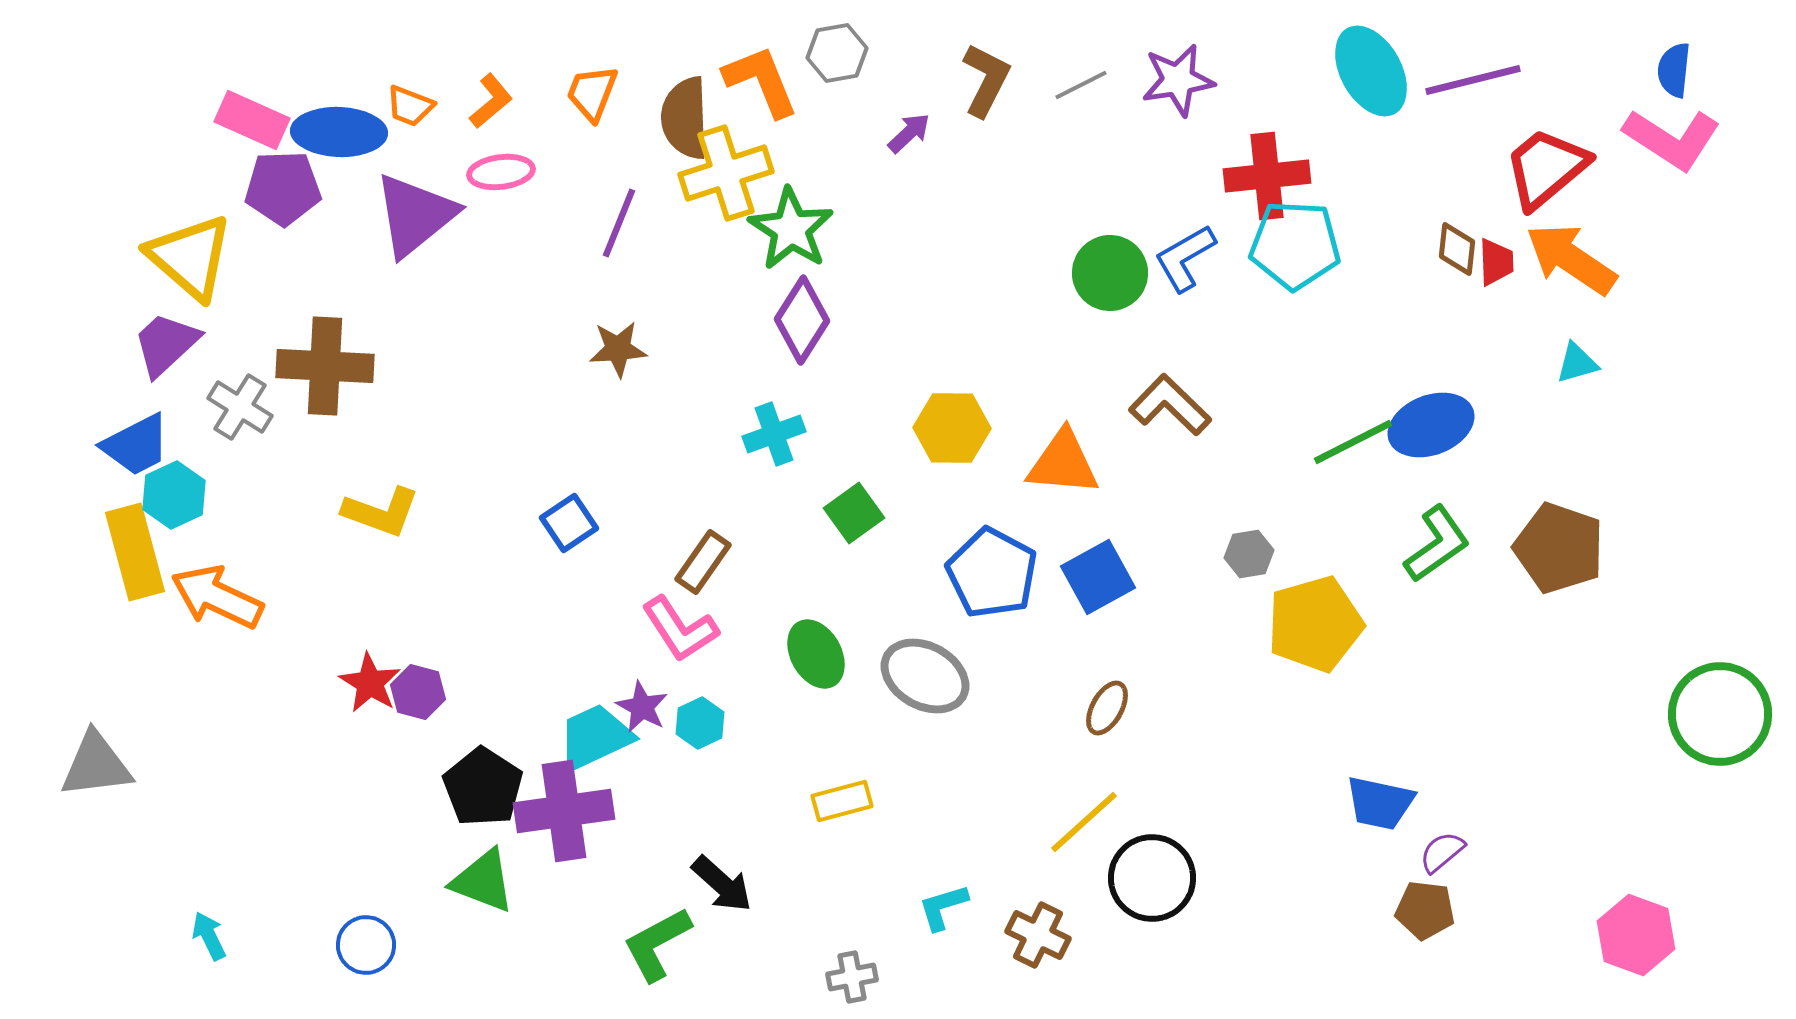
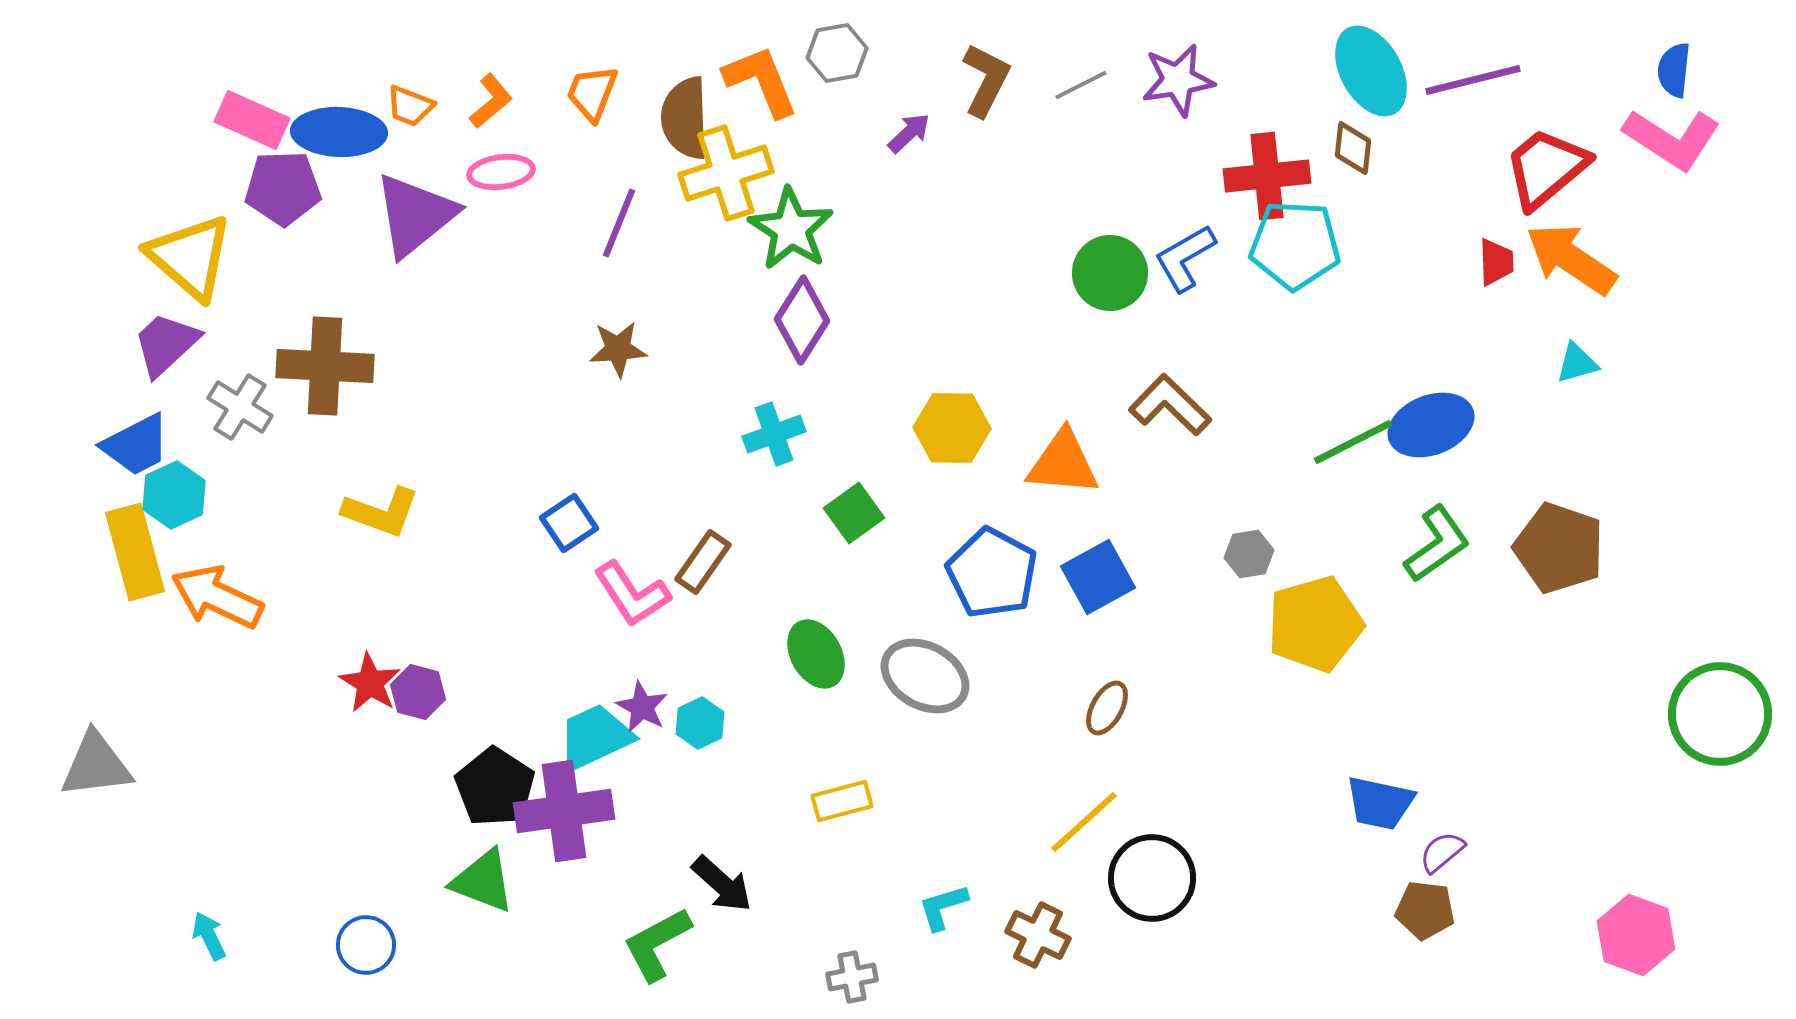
brown diamond at (1457, 249): moved 104 px left, 101 px up
pink L-shape at (680, 629): moved 48 px left, 35 px up
black pentagon at (483, 787): moved 12 px right
